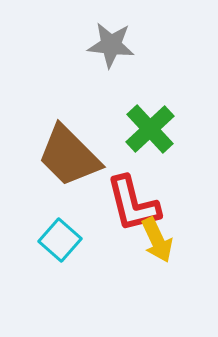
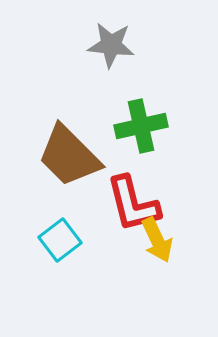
green cross: moved 9 px left, 3 px up; rotated 30 degrees clockwise
cyan square: rotated 12 degrees clockwise
